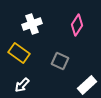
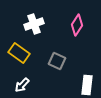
white cross: moved 2 px right
gray square: moved 3 px left
white rectangle: rotated 42 degrees counterclockwise
